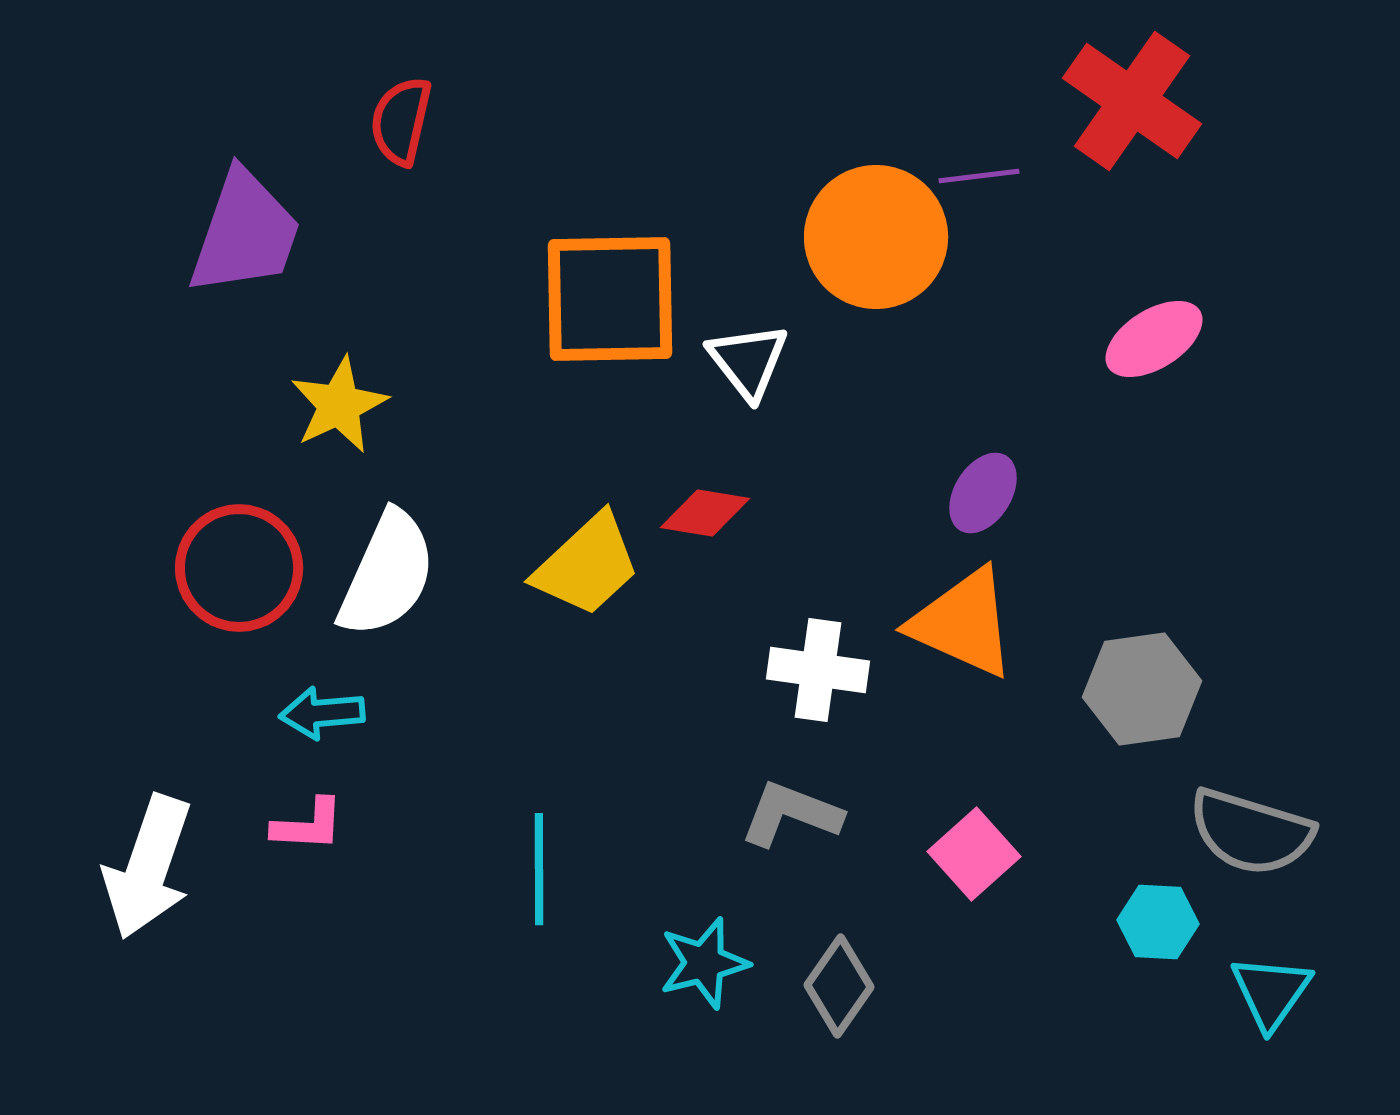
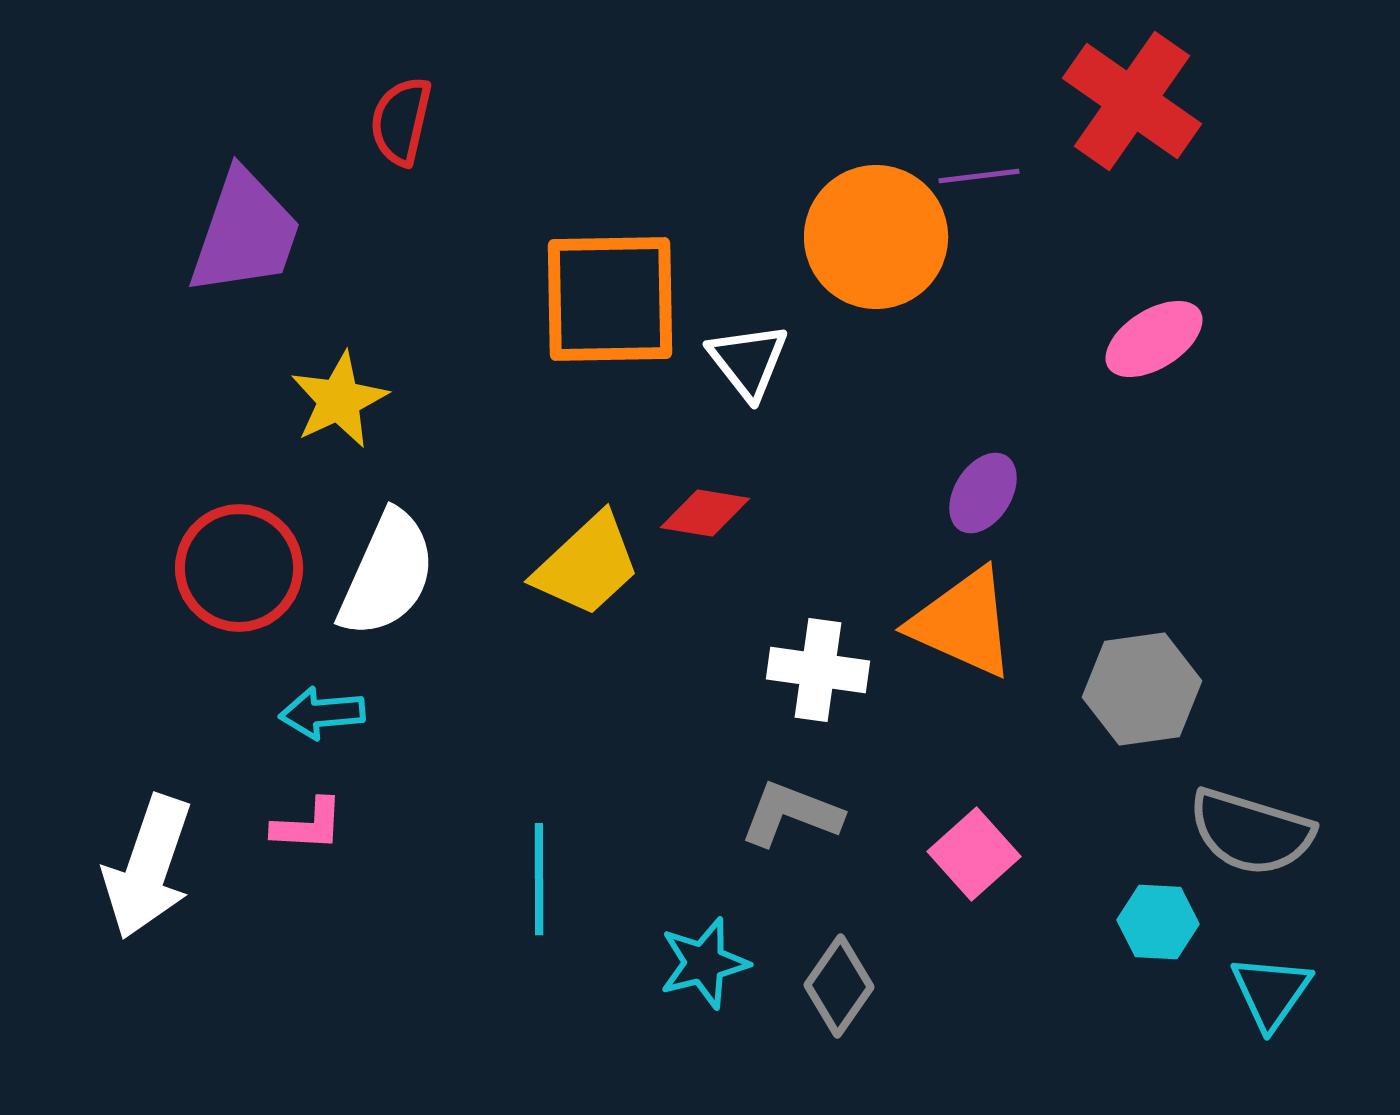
yellow star: moved 5 px up
cyan line: moved 10 px down
